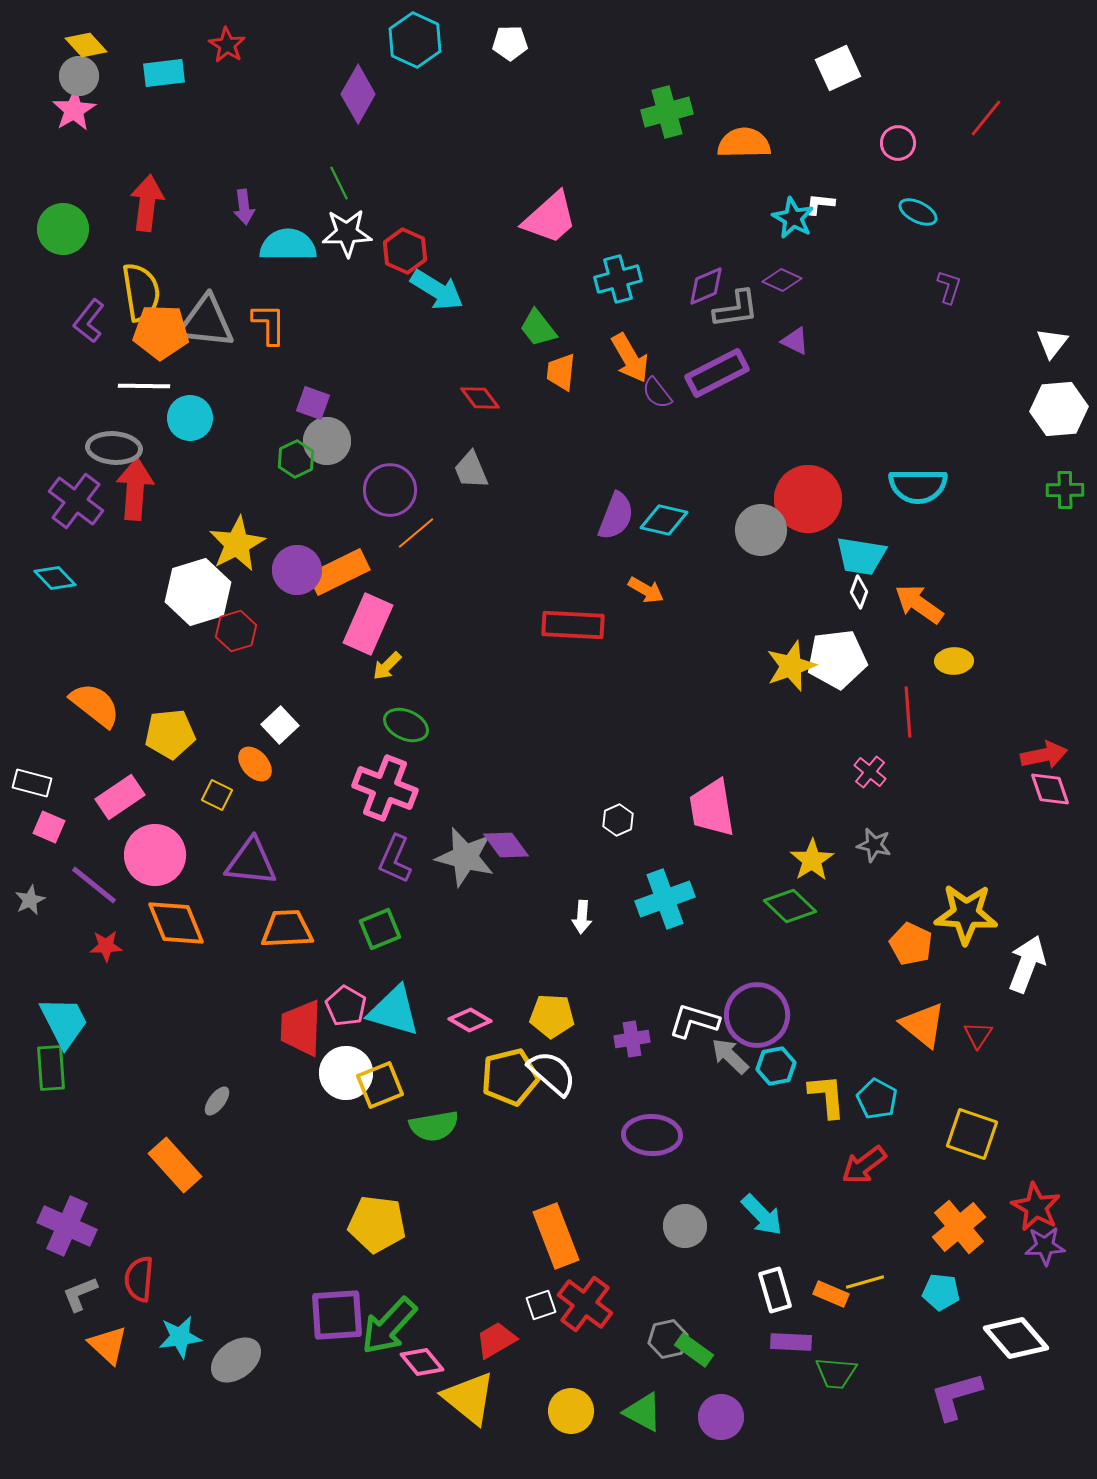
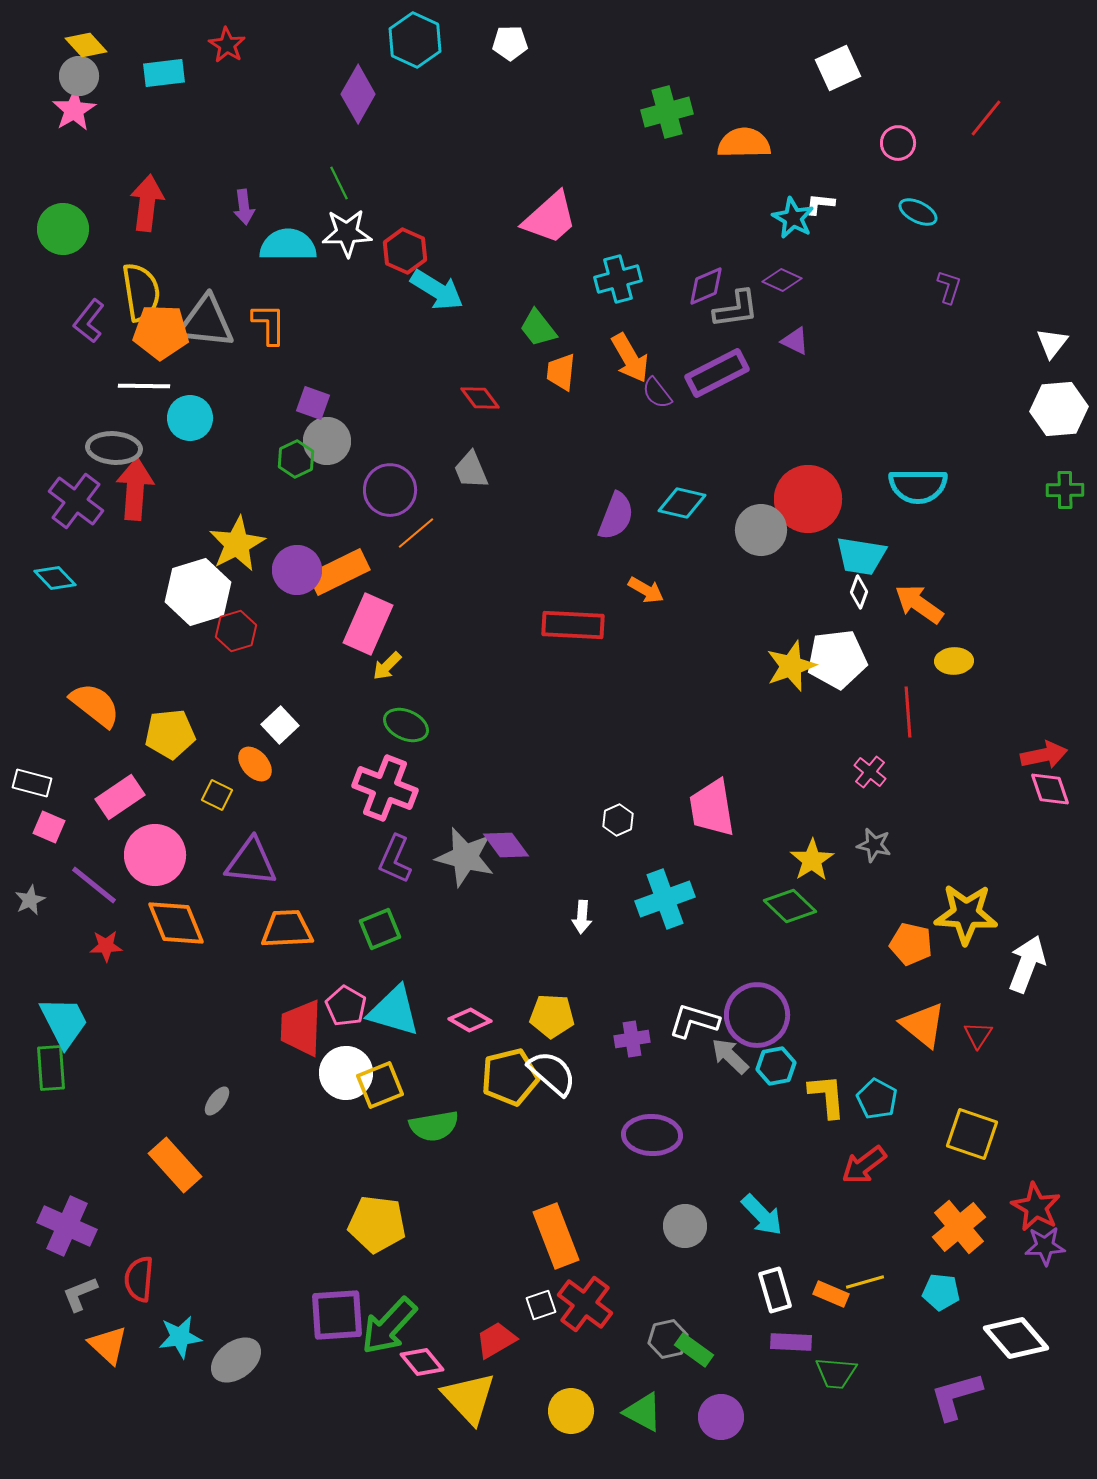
cyan diamond at (664, 520): moved 18 px right, 17 px up
orange pentagon at (911, 944): rotated 12 degrees counterclockwise
yellow triangle at (469, 1398): rotated 8 degrees clockwise
